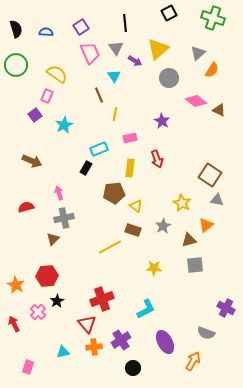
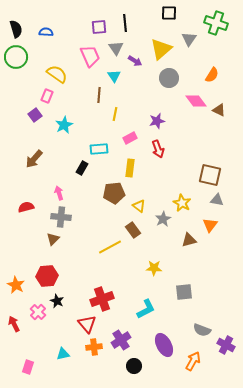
black square at (169, 13): rotated 28 degrees clockwise
green cross at (213, 18): moved 3 px right, 5 px down
purple square at (81, 27): moved 18 px right; rotated 28 degrees clockwise
yellow triangle at (158, 49): moved 3 px right
pink trapezoid at (90, 53): moved 3 px down
gray triangle at (198, 53): moved 9 px left, 14 px up; rotated 14 degrees counterclockwise
green circle at (16, 65): moved 8 px up
orange semicircle at (212, 70): moved 5 px down
brown line at (99, 95): rotated 28 degrees clockwise
pink diamond at (196, 101): rotated 15 degrees clockwise
purple star at (162, 121): moved 5 px left; rotated 28 degrees clockwise
pink rectangle at (130, 138): rotated 16 degrees counterclockwise
cyan rectangle at (99, 149): rotated 18 degrees clockwise
red arrow at (157, 159): moved 1 px right, 10 px up
brown arrow at (32, 161): moved 2 px right, 2 px up; rotated 108 degrees clockwise
black rectangle at (86, 168): moved 4 px left
brown square at (210, 175): rotated 20 degrees counterclockwise
yellow triangle at (136, 206): moved 3 px right
gray cross at (64, 218): moved 3 px left, 1 px up; rotated 18 degrees clockwise
orange triangle at (206, 225): moved 4 px right; rotated 14 degrees counterclockwise
gray star at (163, 226): moved 7 px up
brown rectangle at (133, 230): rotated 35 degrees clockwise
gray square at (195, 265): moved 11 px left, 27 px down
black star at (57, 301): rotated 16 degrees counterclockwise
purple cross at (226, 308): moved 37 px down
gray semicircle at (206, 333): moved 4 px left, 3 px up
purple ellipse at (165, 342): moved 1 px left, 3 px down
cyan triangle at (63, 352): moved 2 px down
black circle at (133, 368): moved 1 px right, 2 px up
